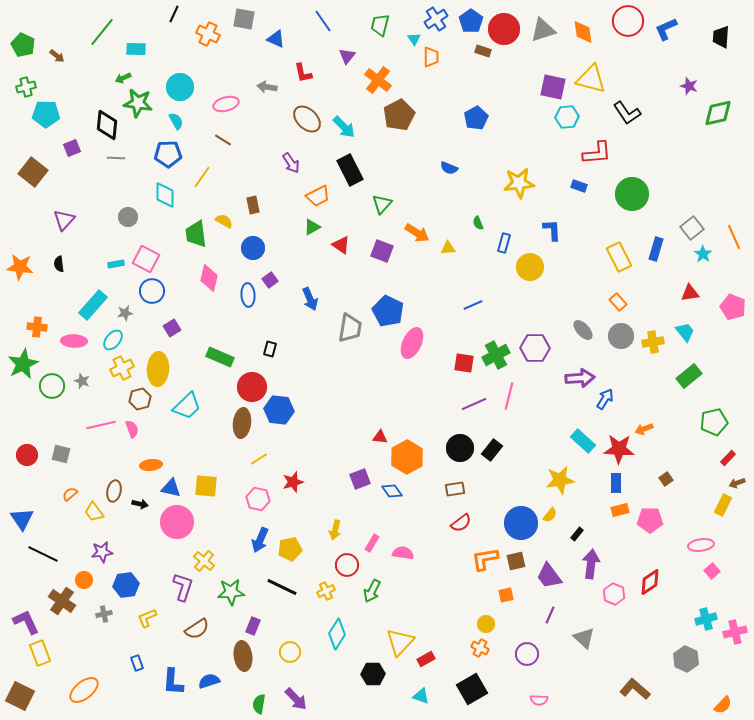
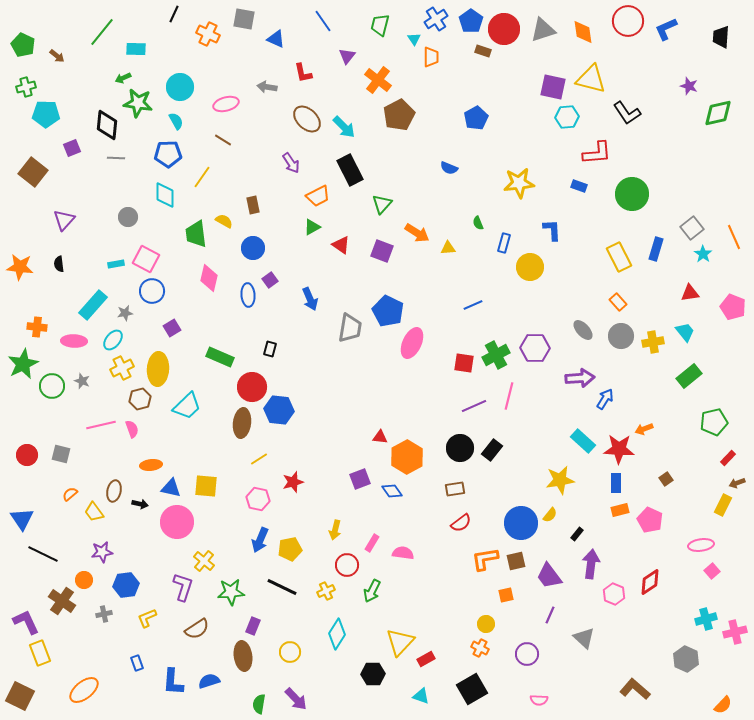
purple line at (474, 404): moved 2 px down
pink pentagon at (650, 520): rotated 25 degrees clockwise
